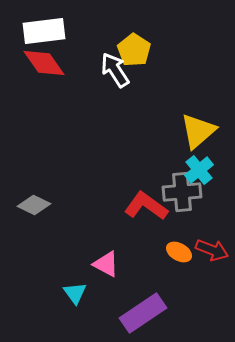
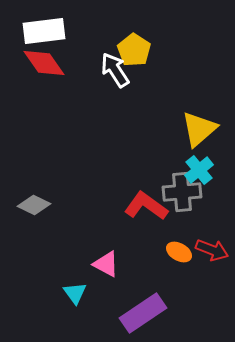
yellow triangle: moved 1 px right, 2 px up
